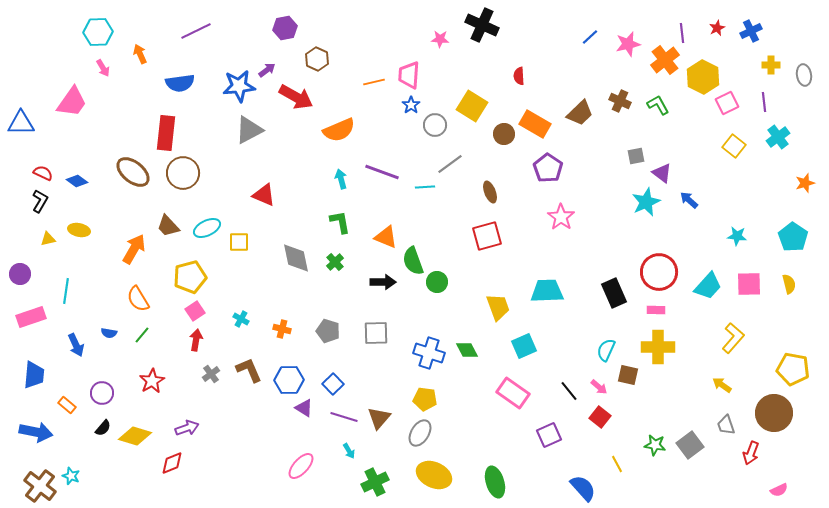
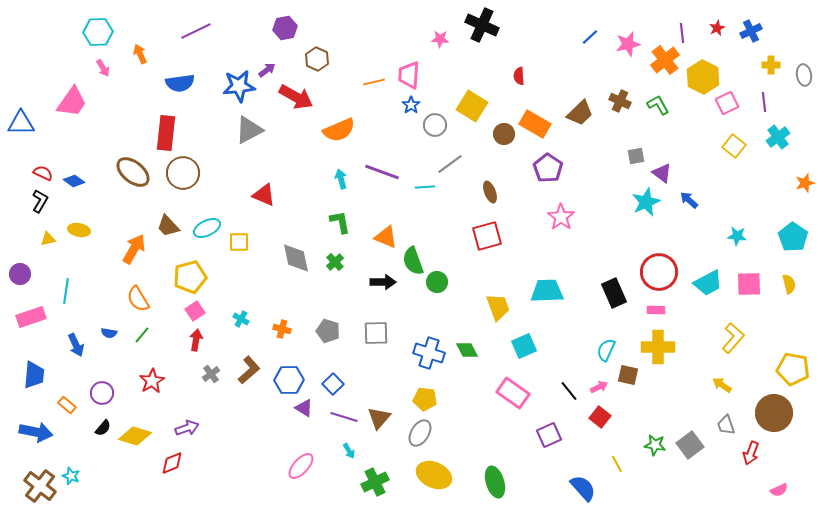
blue diamond at (77, 181): moved 3 px left
cyan trapezoid at (708, 286): moved 3 px up; rotated 20 degrees clockwise
brown L-shape at (249, 370): rotated 72 degrees clockwise
pink arrow at (599, 387): rotated 66 degrees counterclockwise
